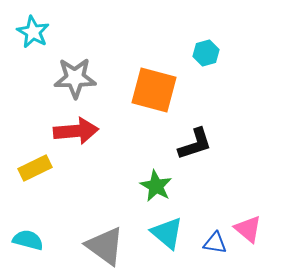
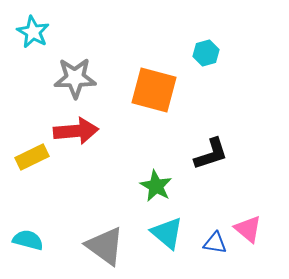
black L-shape: moved 16 px right, 10 px down
yellow rectangle: moved 3 px left, 11 px up
